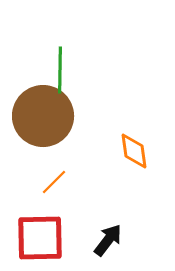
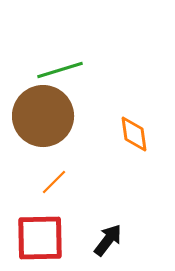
green line: rotated 72 degrees clockwise
orange diamond: moved 17 px up
